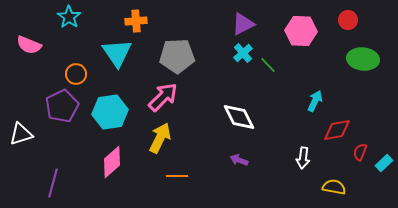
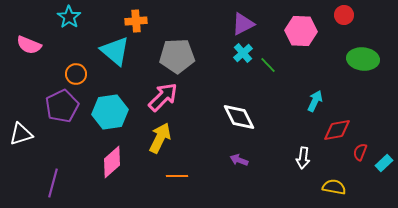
red circle: moved 4 px left, 5 px up
cyan triangle: moved 2 px left, 2 px up; rotated 16 degrees counterclockwise
